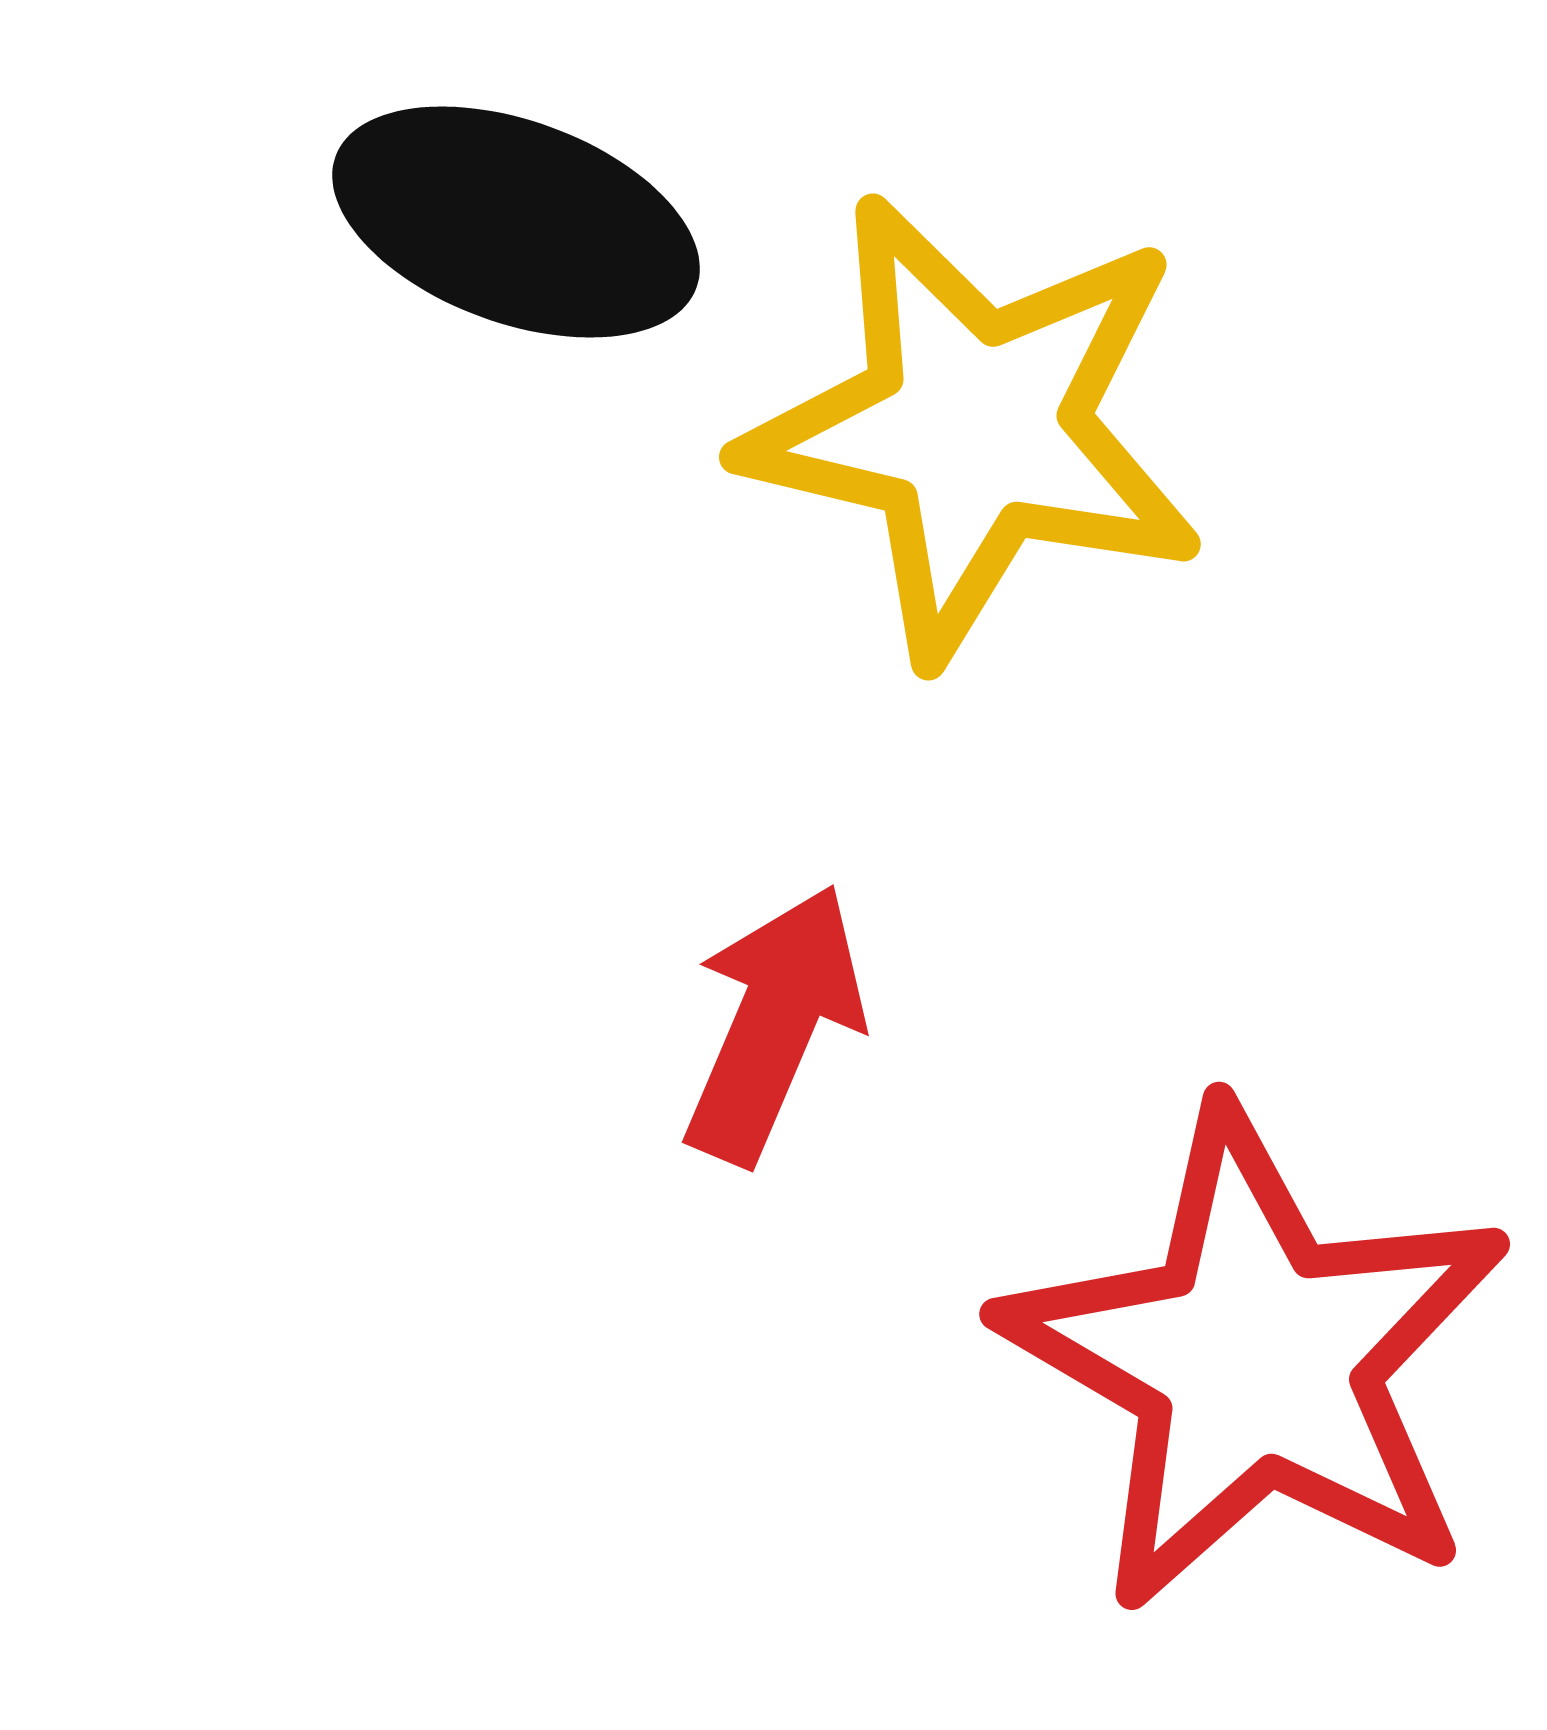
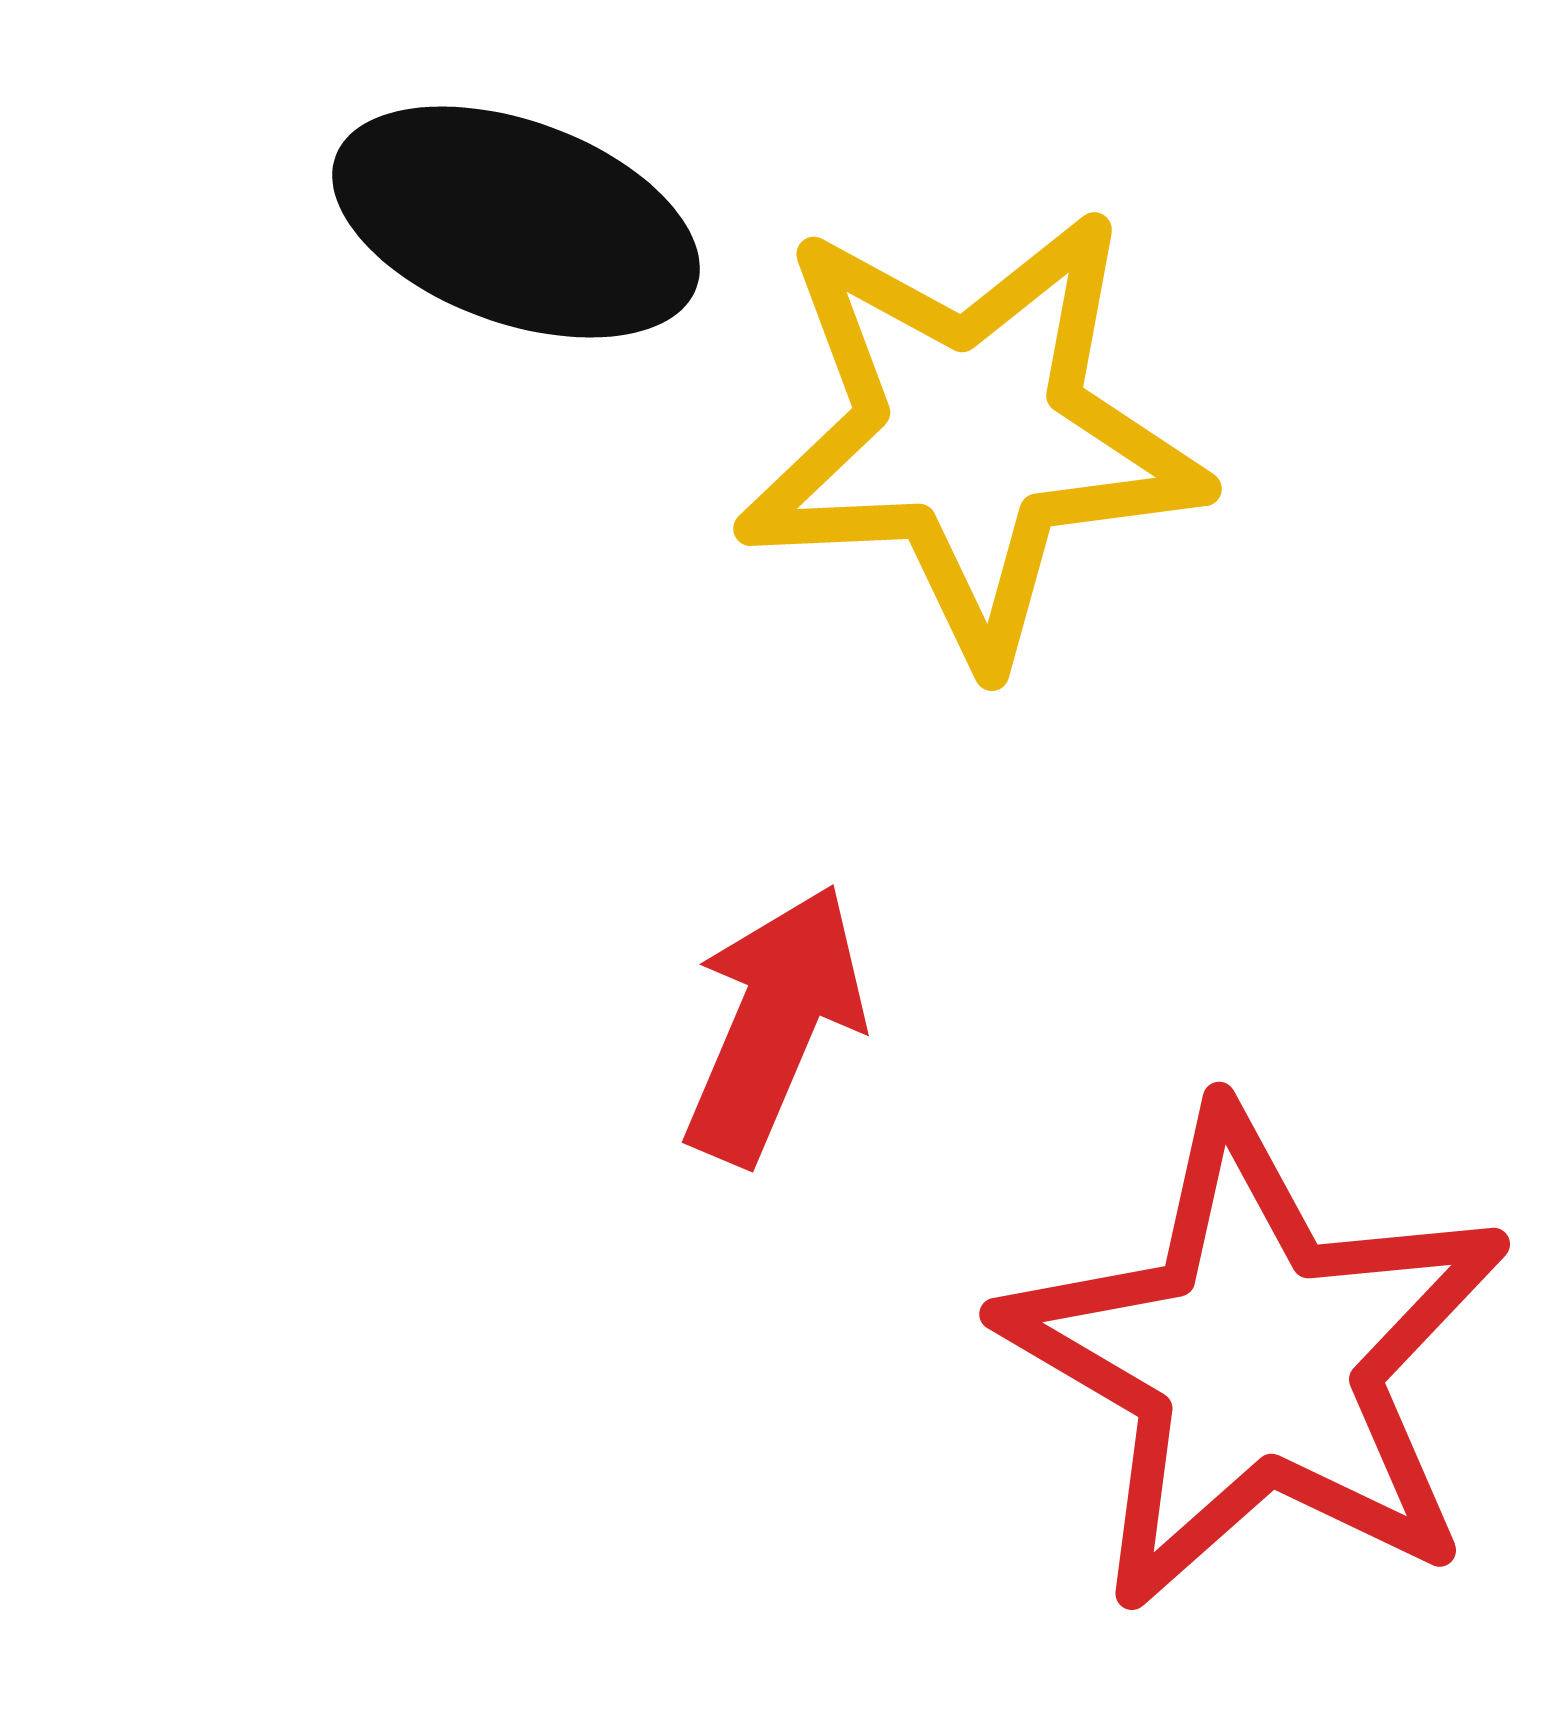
yellow star: moved 3 px left, 7 px down; rotated 16 degrees counterclockwise
